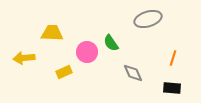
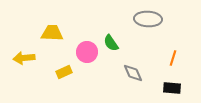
gray ellipse: rotated 20 degrees clockwise
